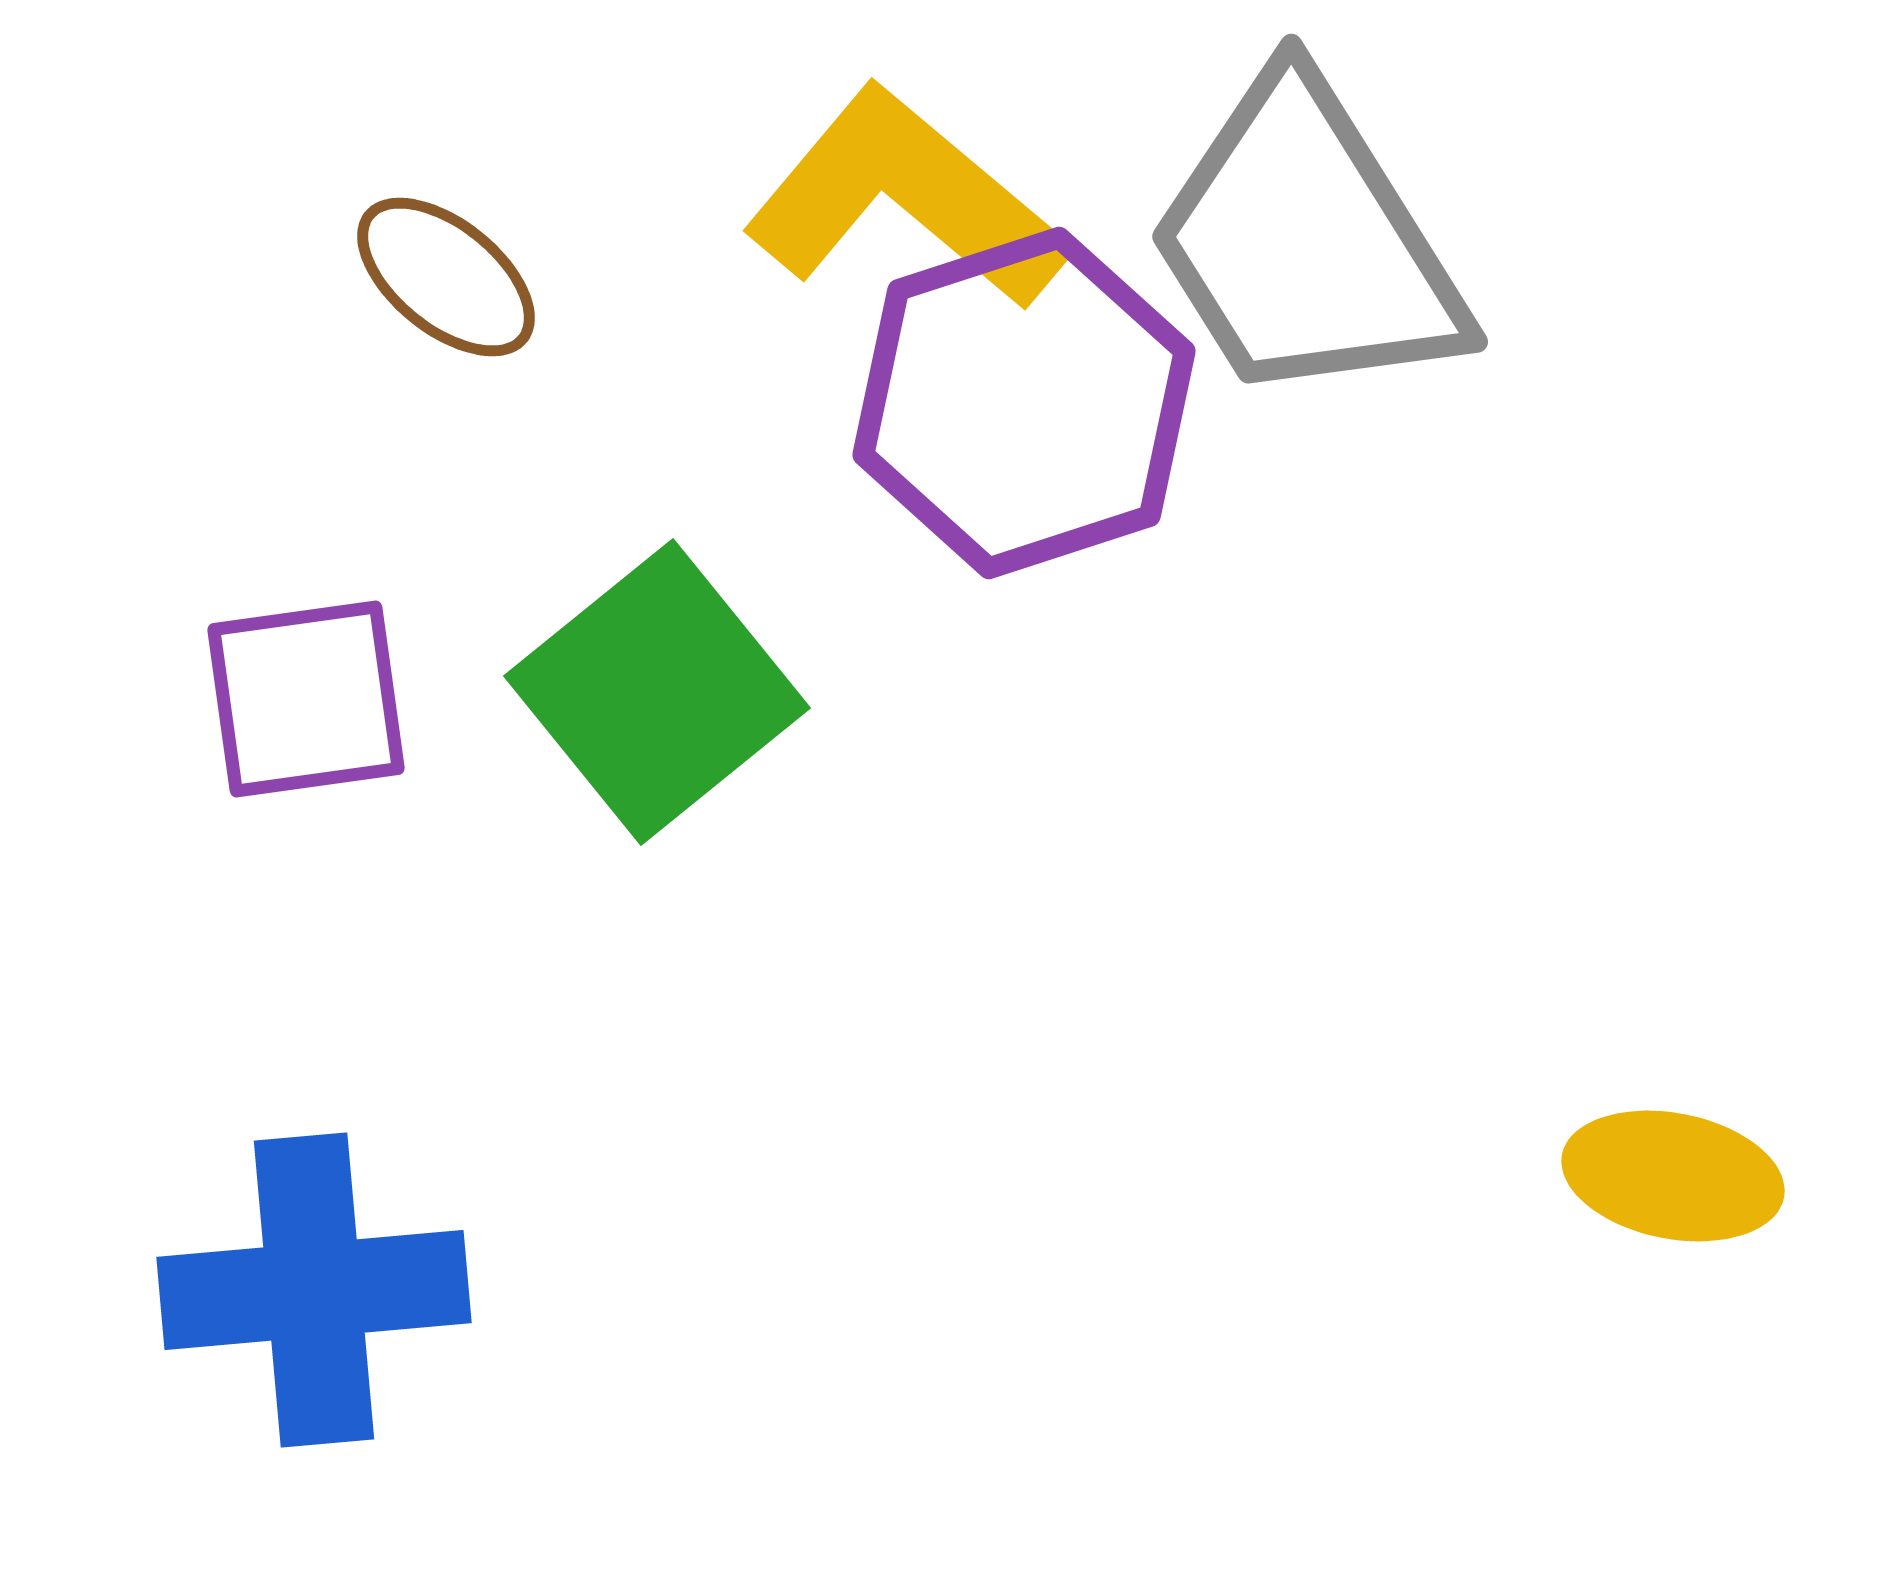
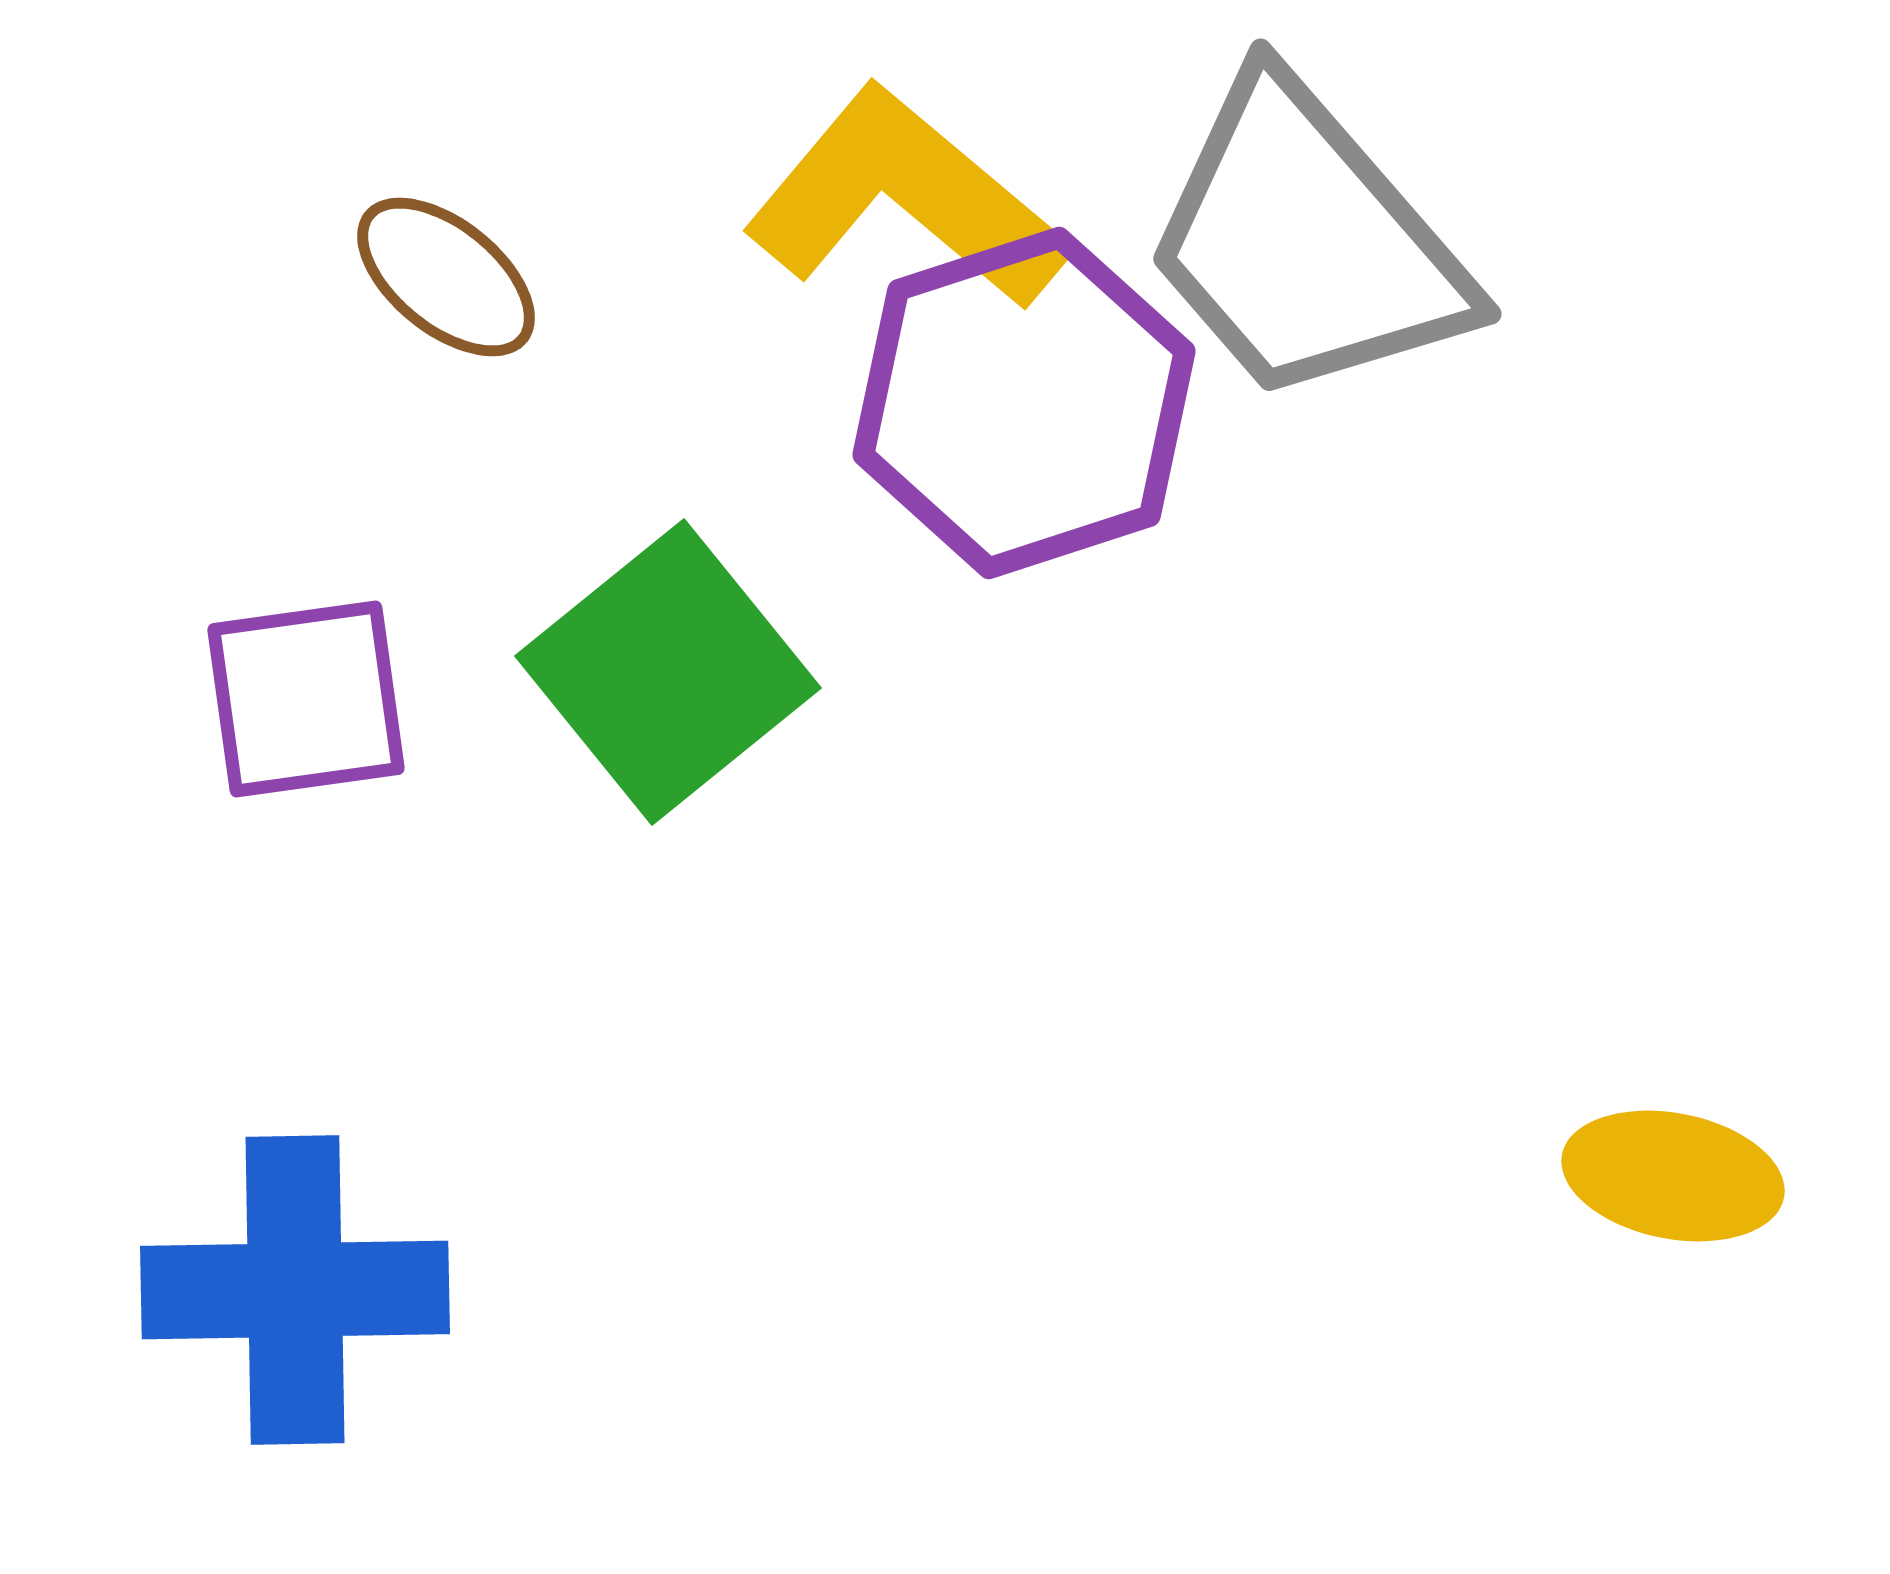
gray trapezoid: rotated 9 degrees counterclockwise
green square: moved 11 px right, 20 px up
blue cross: moved 19 px left; rotated 4 degrees clockwise
